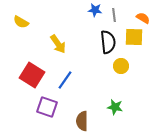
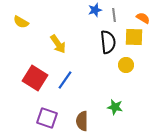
blue star: rotated 24 degrees counterclockwise
yellow circle: moved 5 px right, 1 px up
red square: moved 3 px right, 3 px down
purple square: moved 11 px down
